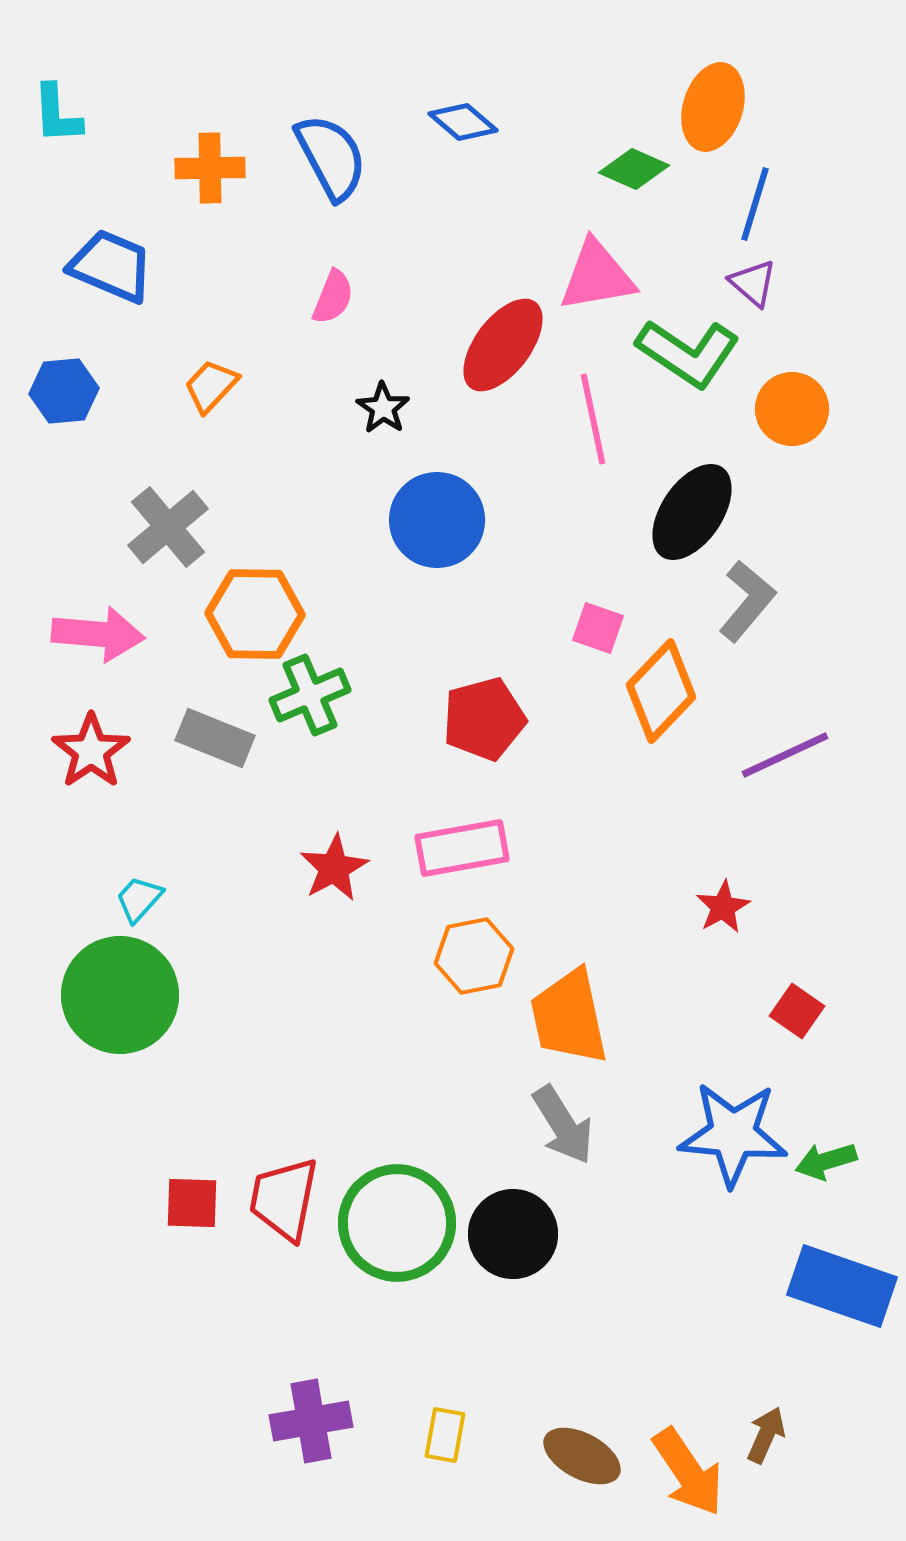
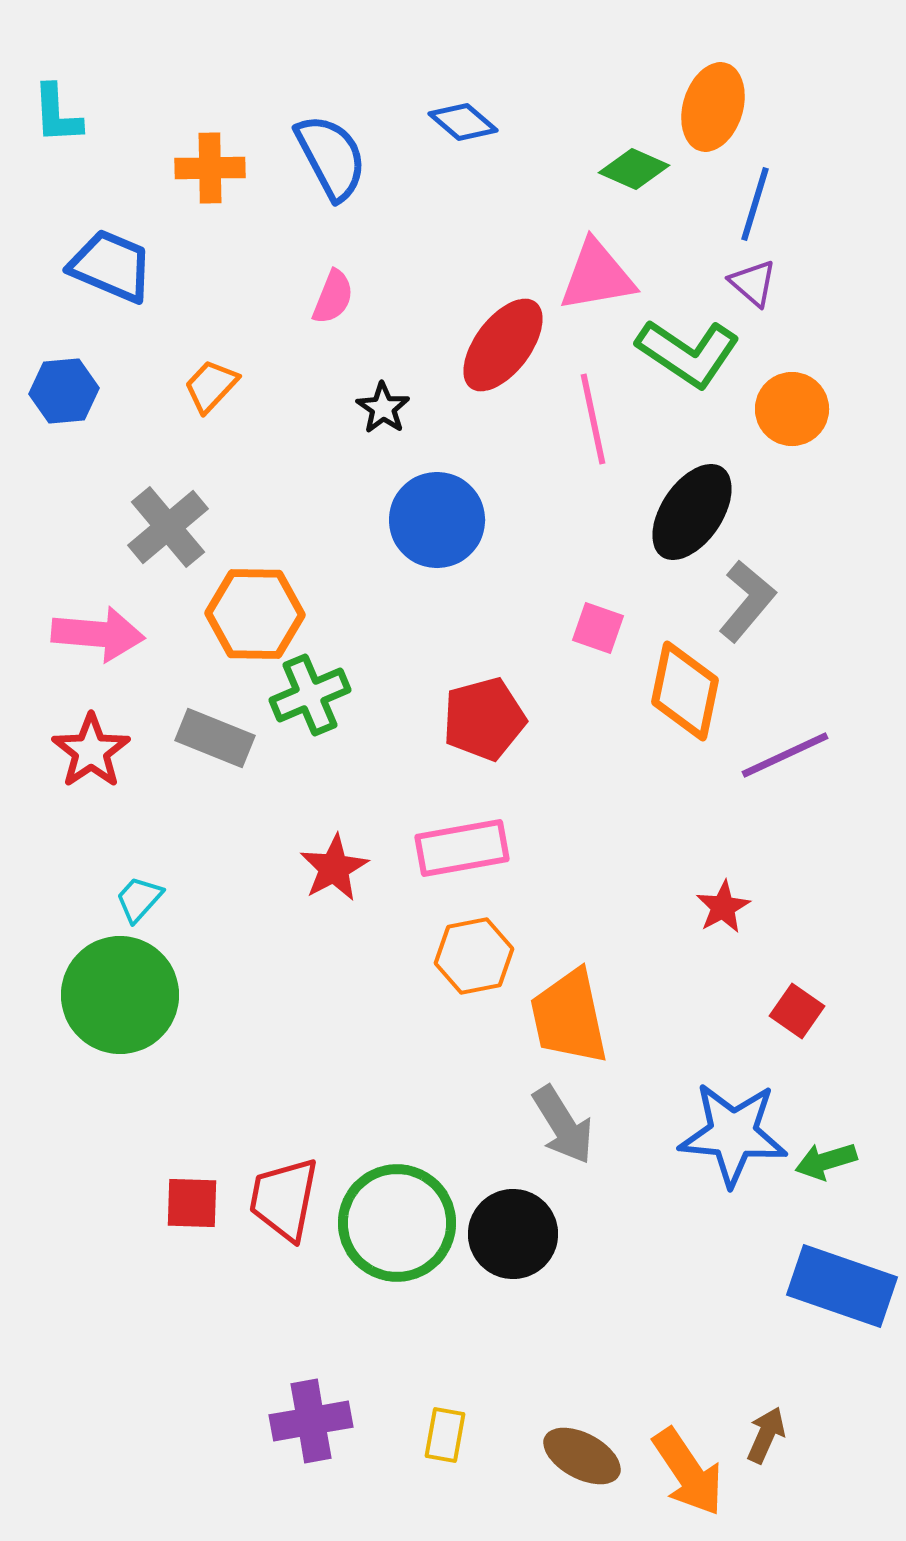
orange diamond at (661, 691): moved 24 px right; rotated 32 degrees counterclockwise
